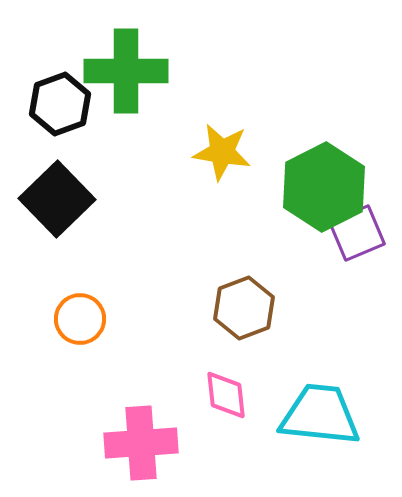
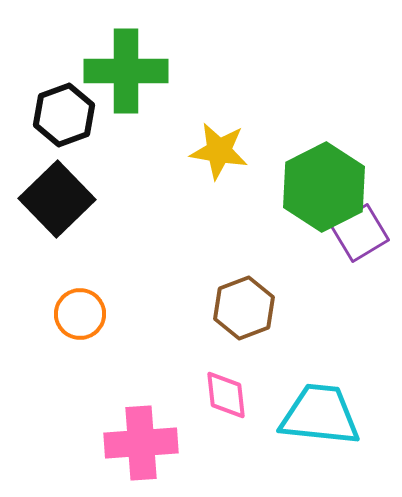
black hexagon: moved 4 px right, 11 px down
yellow star: moved 3 px left, 1 px up
purple square: moved 3 px right; rotated 8 degrees counterclockwise
orange circle: moved 5 px up
